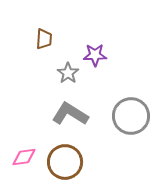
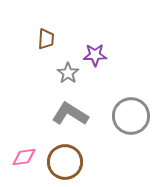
brown trapezoid: moved 2 px right
